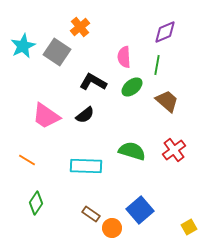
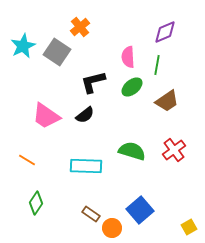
pink semicircle: moved 4 px right
black L-shape: rotated 44 degrees counterclockwise
brown trapezoid: rotated 105 degrees clockwise
